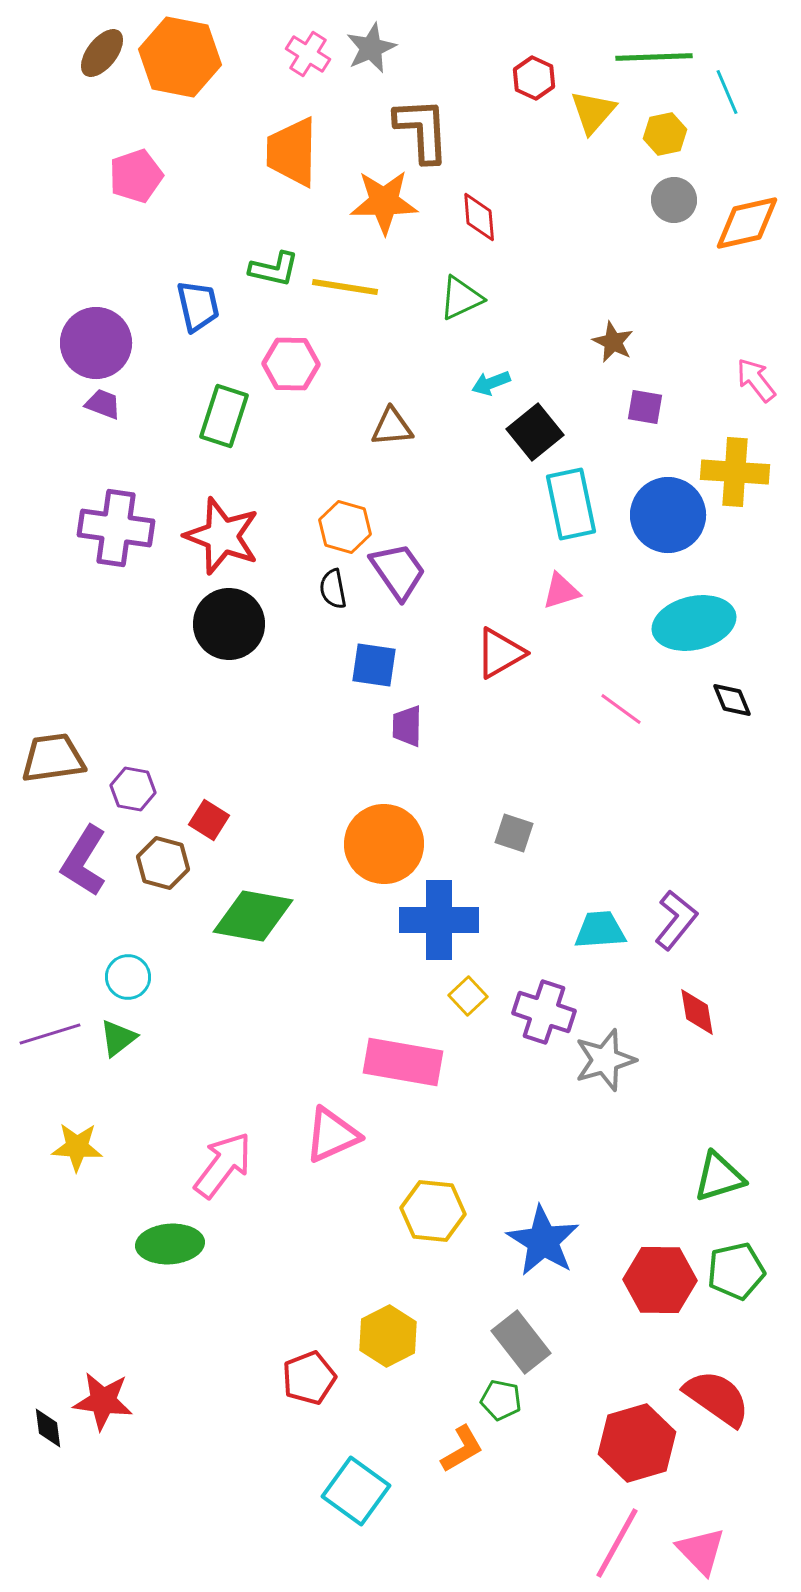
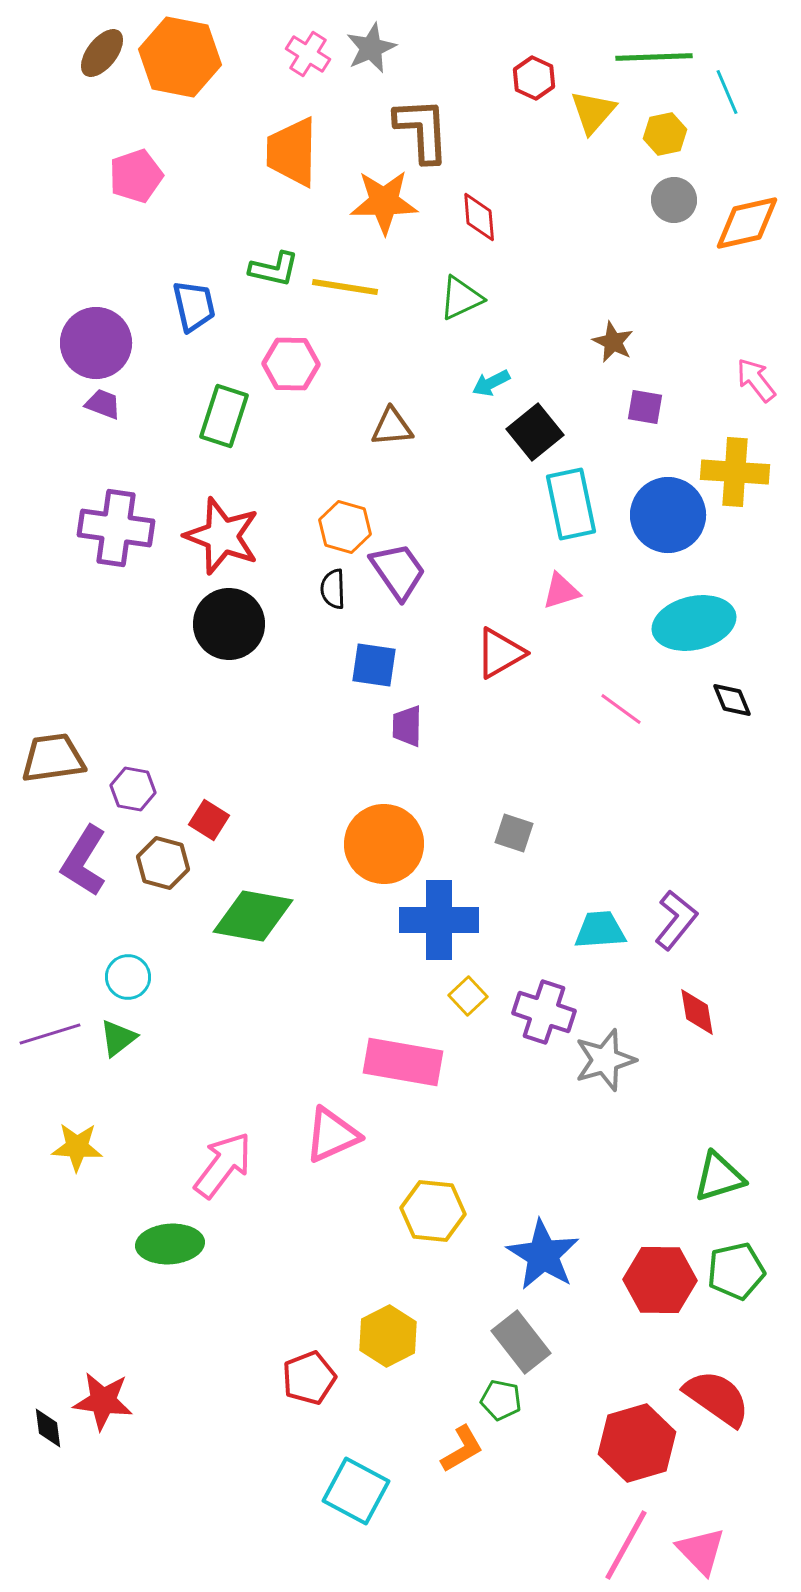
blue trapezoid at (198, 306): moved 4 px left
cyan arrow at (491, 383): rotated 6 degrees counterclockwise
black semicircle at (333, 589): rotated 9 degrees clockwise
blue star at (543, 1241): moved 14 px down
cyan square at (356, 1491): rotated 8 degrees counterclockwise
pink line at (617, 1543): moved 9 px right, 2 px down
